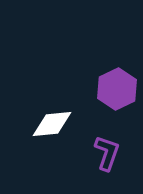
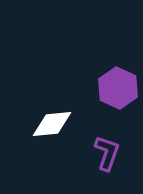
purple hexagon: moved 1 px right, 1 px up; rotated 9 degrees counterclockwise
